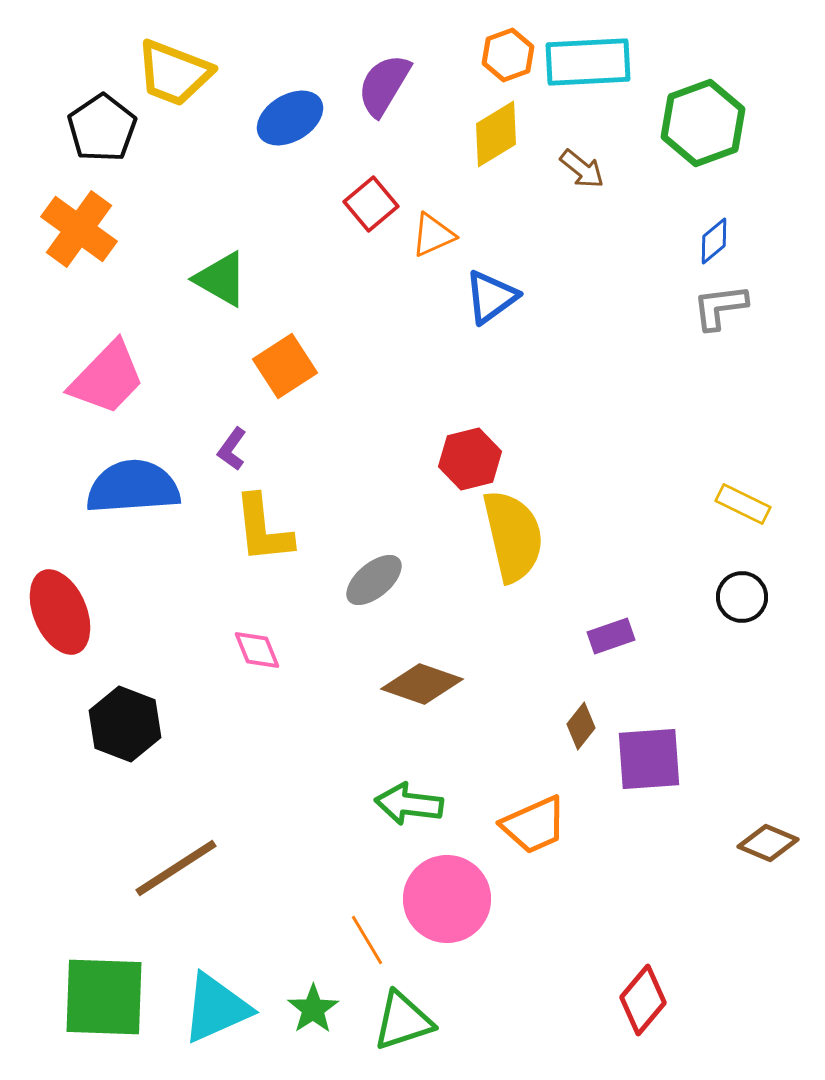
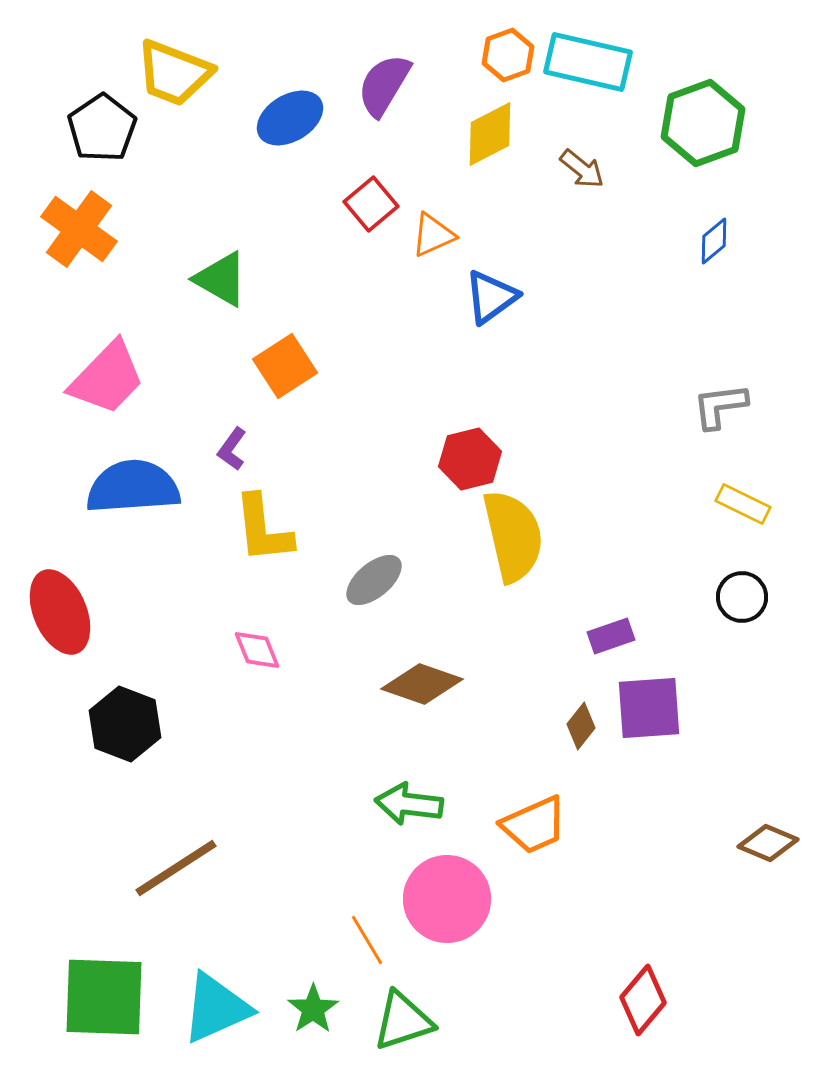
cyan rectangle at (588, 62): rotated 16 degrees clockwise
yellow diamond at (496, 134): moved 6 px left; rotated 4 degrees clockwise
gray L-shape at (720, 307): moved 99 px down
purple square at (649, 759): moved 51 px up
